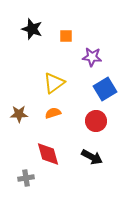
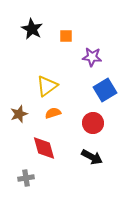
black star: rotated 10 degrees clockwise
yellow triangle: moved 7 px left, 3 px down
blue square: moved 1 px down
brown star: rotated 18 degrees counterclockwise
red circle: moved 3 px left, 2 px down
red diamond: moved 4 px left, 6 px up
